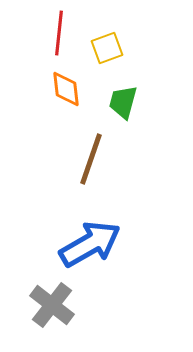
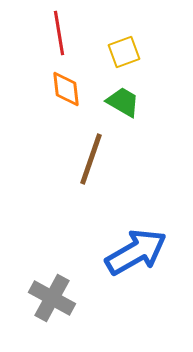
red line: rotated 15 degrees counterclockwise
yellow square: moved 17 px right, 4 px down
green trapezoid: rotated 105 degrees clockwise
blue arrow: moved 46 px right, 8 px down
gray cross: moved 7 px up; rotated 9 degrees counterclockwise
